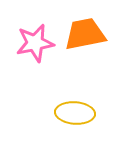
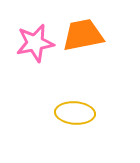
orange trapezoid: moved 2 px left, 1 px down
